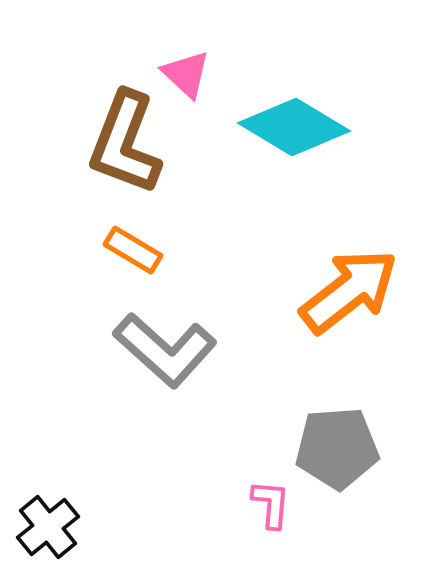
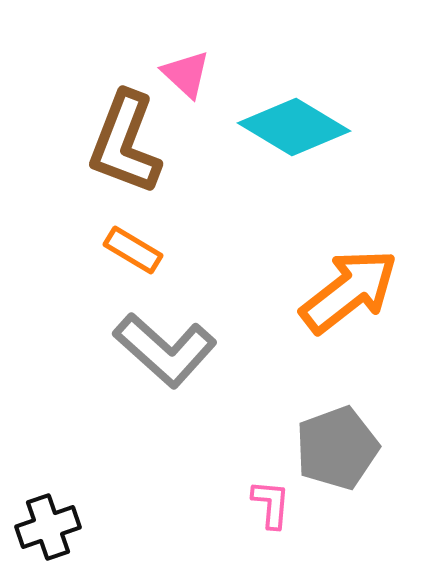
gray pentagon: rotated 16 degrees counterclockwise
black cross: rotated 20 degrees clockwise
